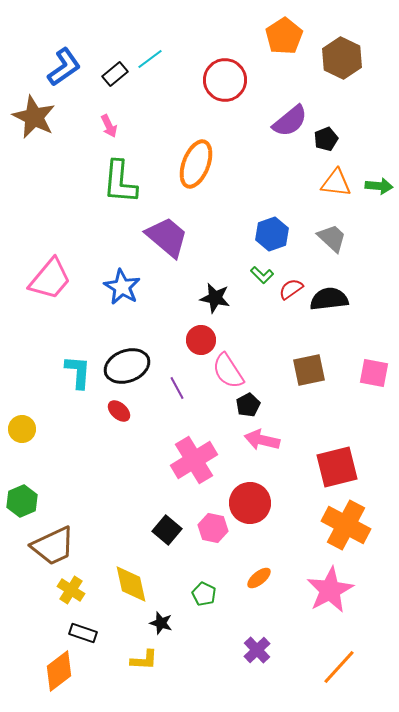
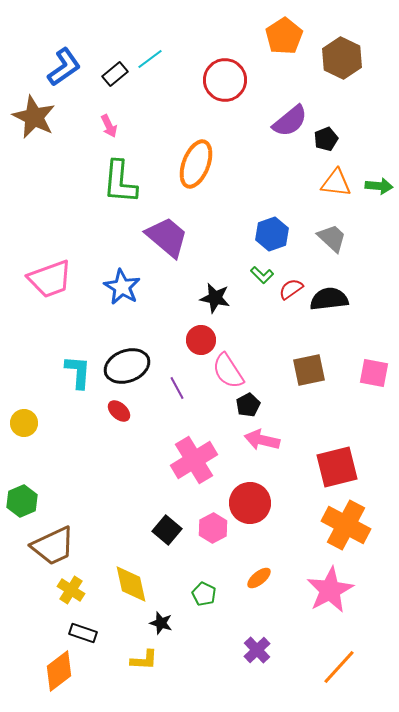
pink trapezoid at (50, 279): rotated 30 degrees clockwise
yellow circle at (22, 429): moved 2 px right, 6 px up
pink hexagon at (213, 528): rotated 20 degrees clockwise
